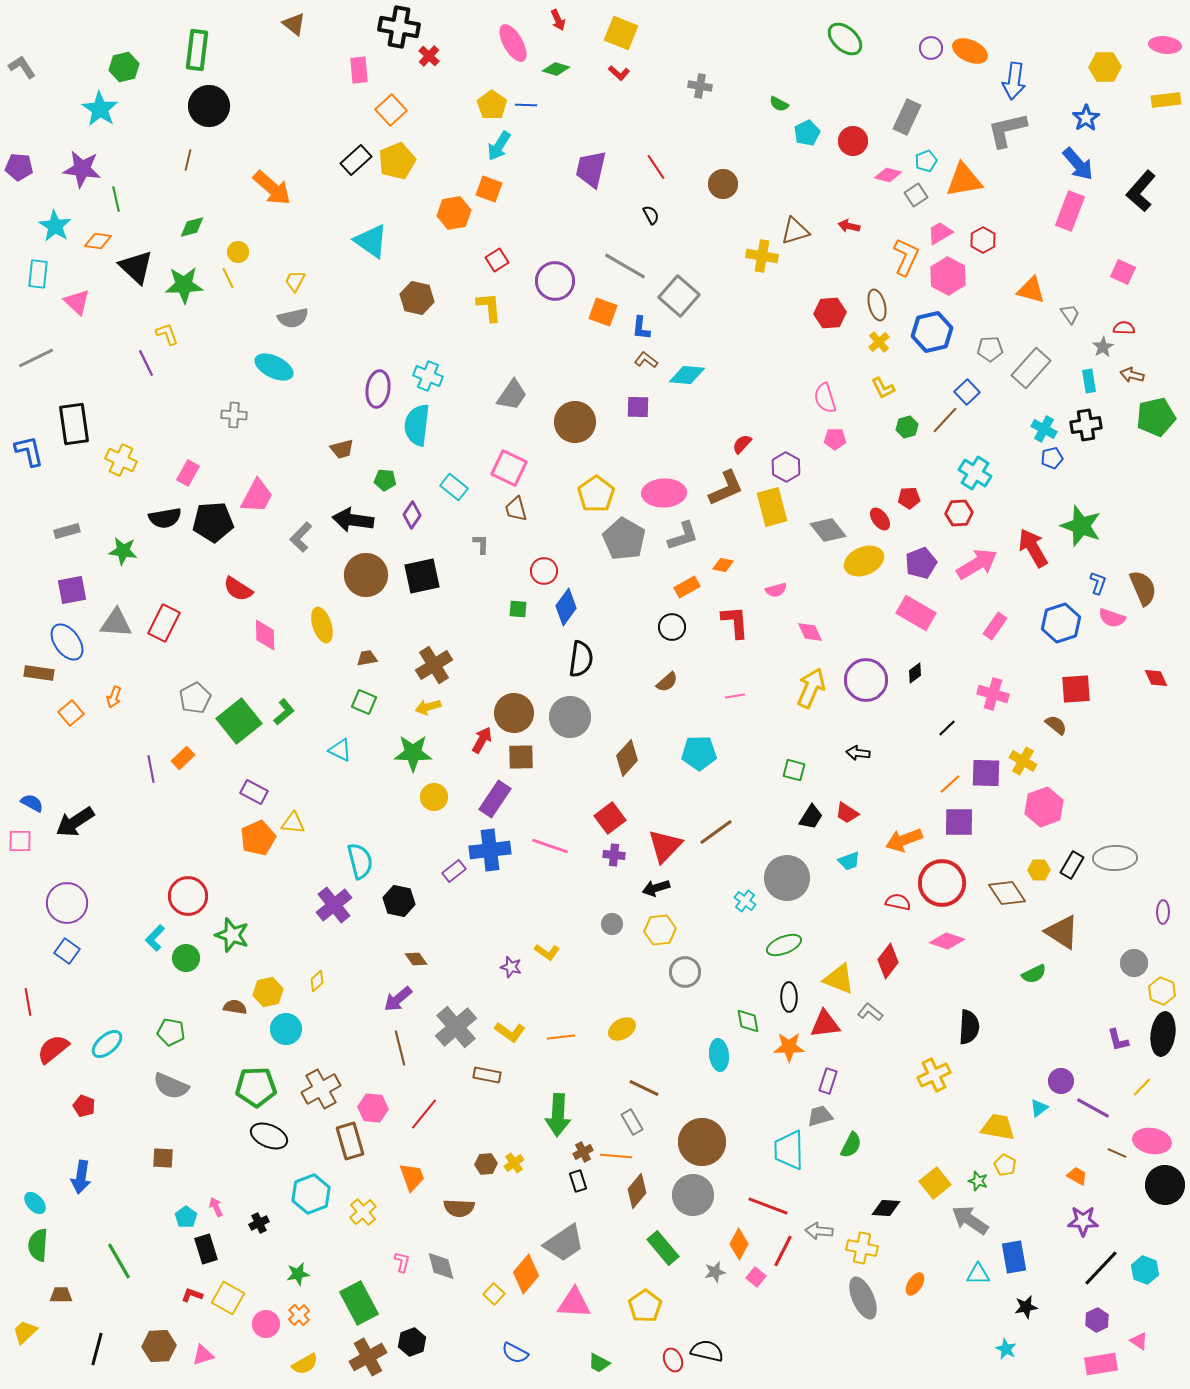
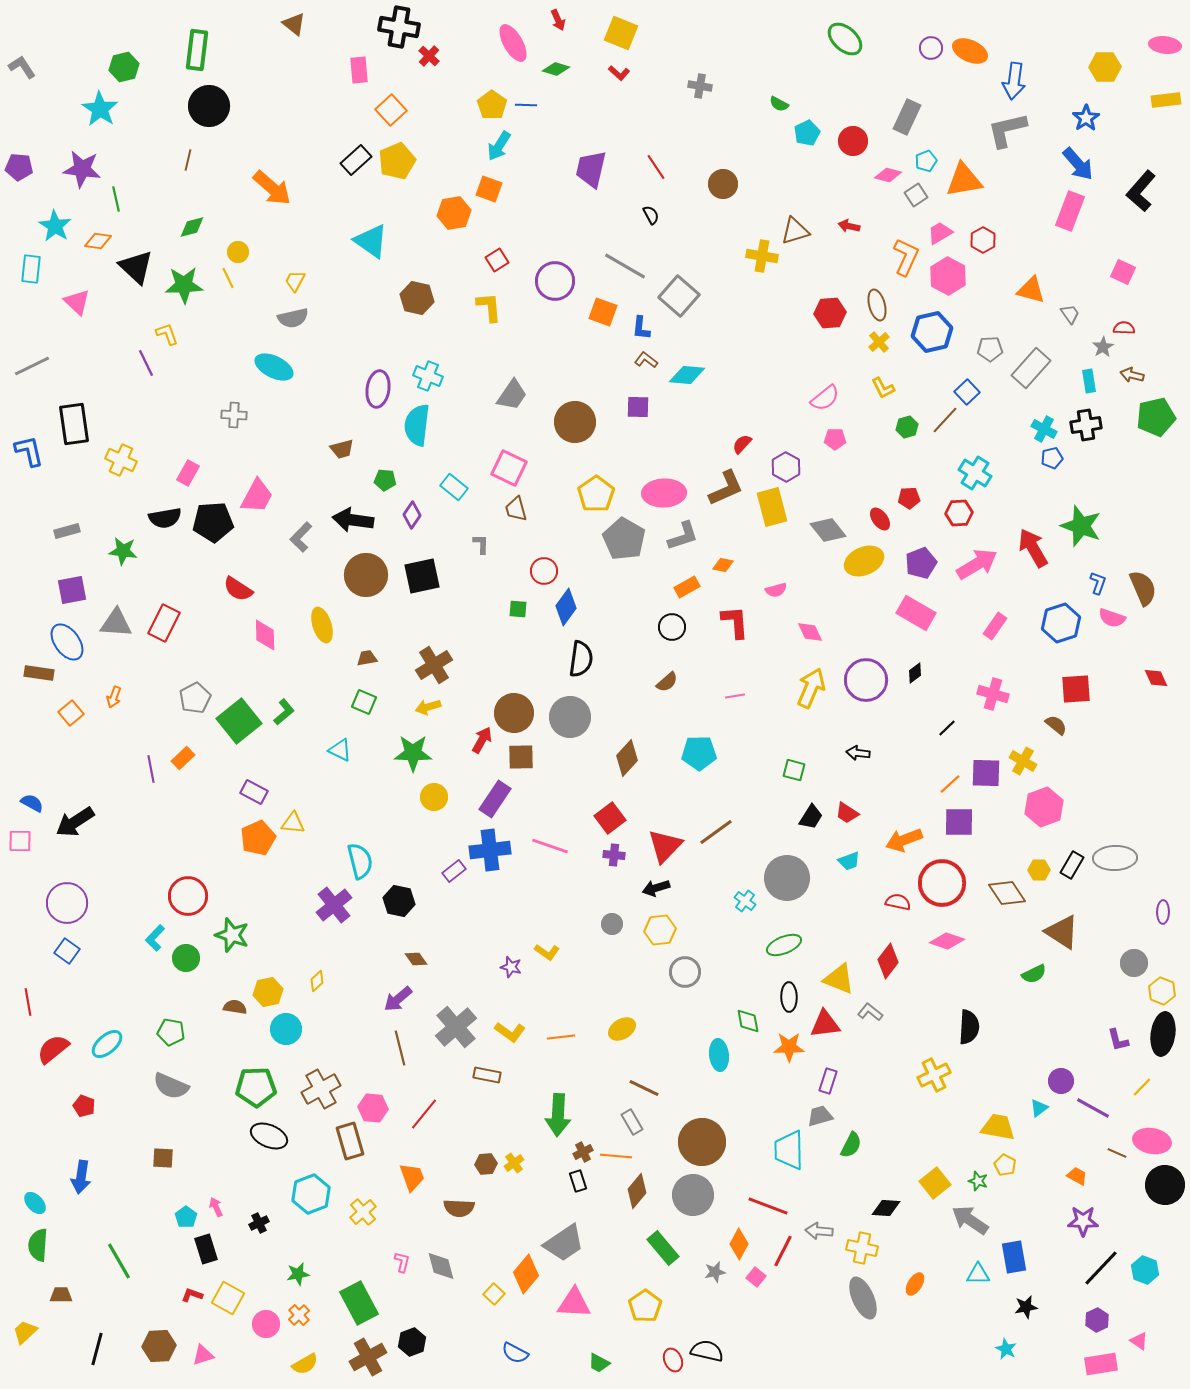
cyan rectangle at (38, 274): moved 7 px left, 5 px up
gray line at (36, 358): moved 4 px left, 8 px down
pink semicircle at (825, 398): rotated 112 degrees counterclockwise
